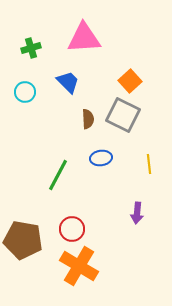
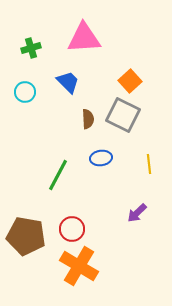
purple arrow: rotated 40 degrees clockwise
brown pentagon: moved 3 px right, 4 px up
